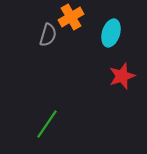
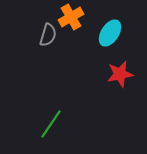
cyan ellipse: moved 1 px left; rotated 16 degrees clockwise
red star: moved 2 px left, 2 px up; rotated 8 degrees clockwise
green line: moved 4 px right
